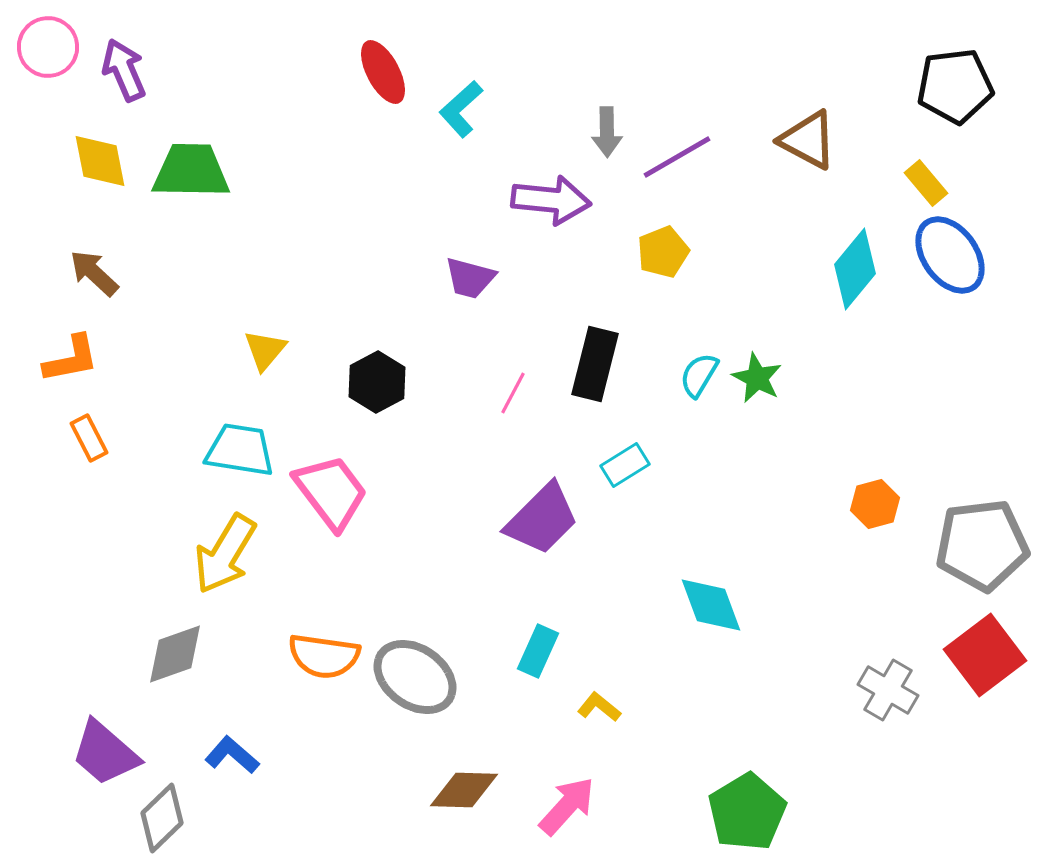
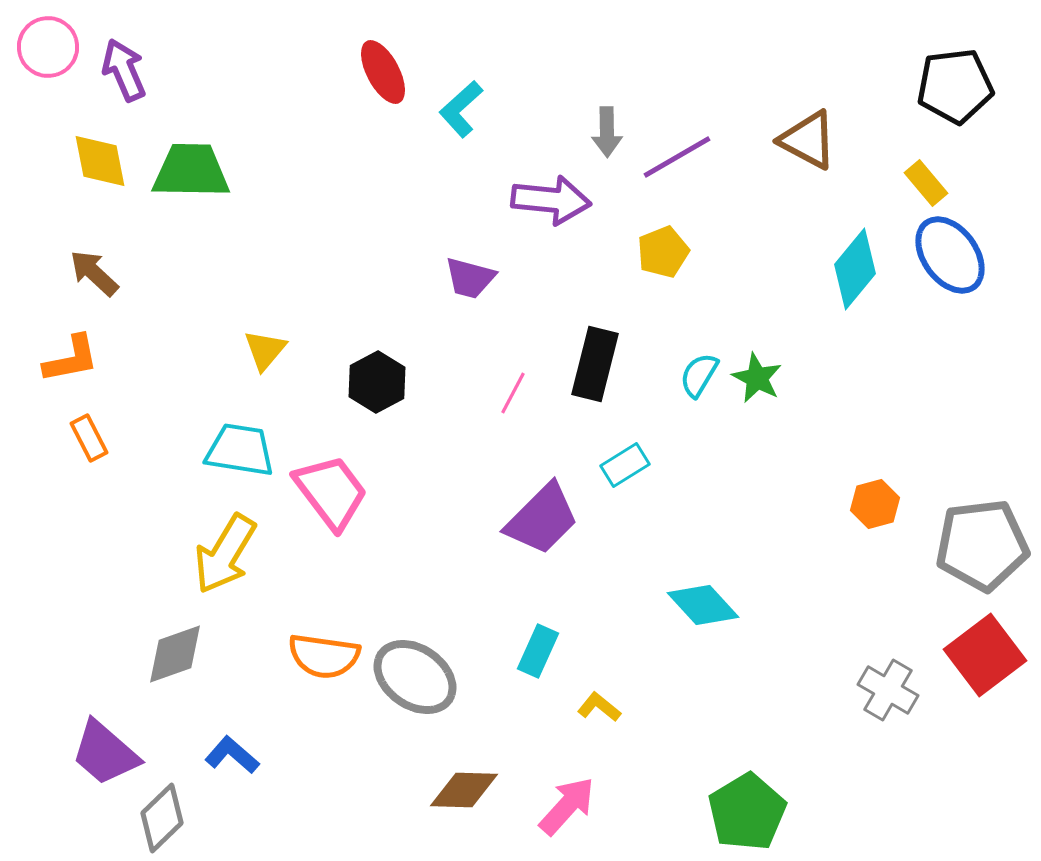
cyan diamond at (711, 605): moved 8 px left; rotated 22 degrees counterclockwise
